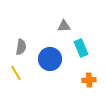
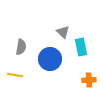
gray triangle: moved 1 px left, 6 px down; rotated 48 degrees clockwise
cyan rectangle: moved 1 px up; rotated 12 degrees clockwise
yellow line: moved 1 px left, 2 px down; rotated 49 degrees counterclockwise
